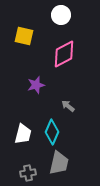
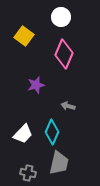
white circle: moved 2 px down
yellow square: rotated 24 degrees clockwise
pink diamond: rotated 40 degrees counterclockwise
gray arrow: rotated 24 degrees counterclockwise
white trapezoid: rotated 30 degrees clockwise
gray cross: rotated 21 degrees clockwise
